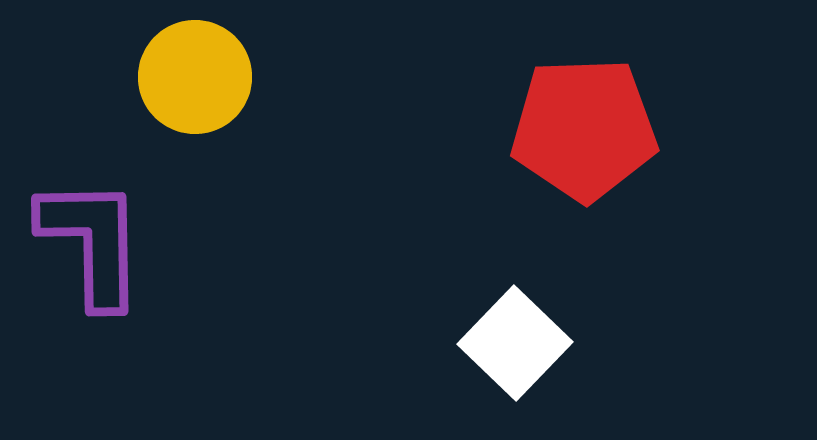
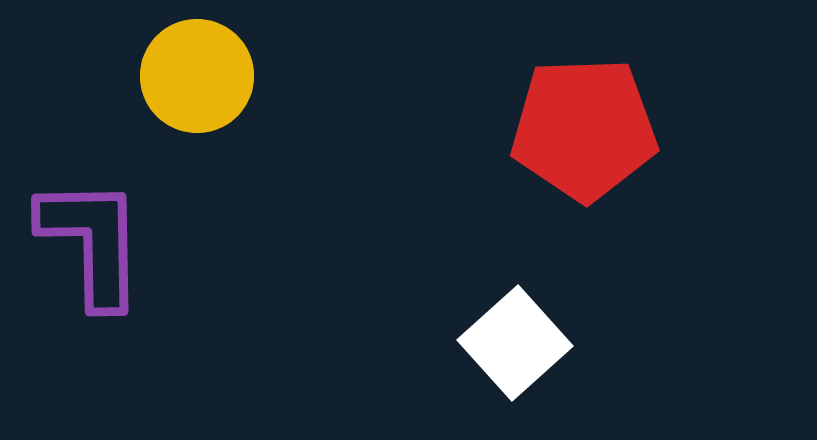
yellow circle: moved 2 px right, 1 px up
white square: rotated 4 degrees clockwise
